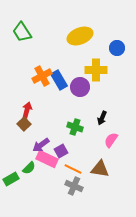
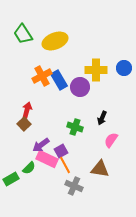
green trapezoid: moved 1 px right, 2 px down
yellow ellipse: moved 25 px left, 5 px down
blue circle: moved 7 px right, 20 px down
orange line: moved 8 px left, 4 px up; rotated 36 degrees clockwise
